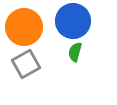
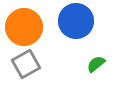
blue circle: moved 3 px right
green semicircle: moved 21 px right, 12 px down; rotated 36 degrees clockwise
